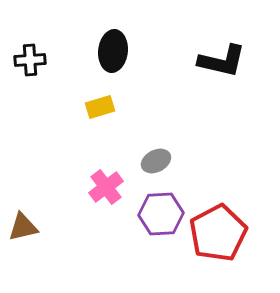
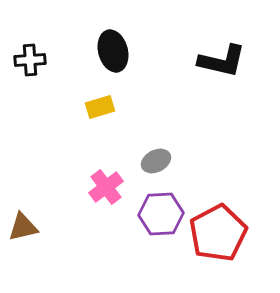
black ellipse: rotated 21 degrees counterclockwise
